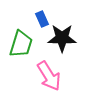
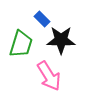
blue rectangle: rotated 21 degrees counterclockwise
black star: moved 1 px left, 2 px down
